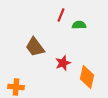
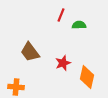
brown trapezoid: moved 5 px left, 5 px down
